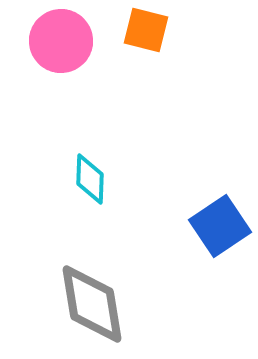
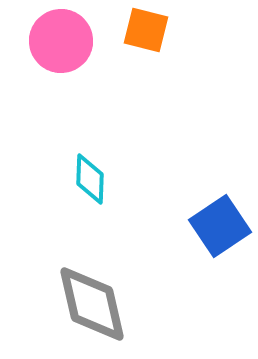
gray diamond: rotated 4 degrees counterclockwise
